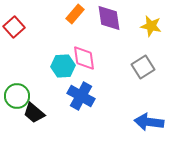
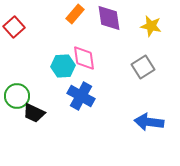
black trapezoid: rotated 15 degrees counterclockwise
